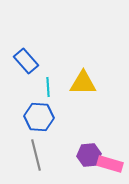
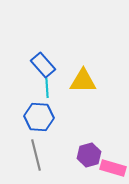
blue rectangle: moved 17 px right, 4 px down
yellow triangle: moved 2 px up
cyan line: moved 1 px left, 1 px down
purple hexagon: rotated 10 degrees counterclockwise
pink rectangle: moved 3 px right, 4 px down
